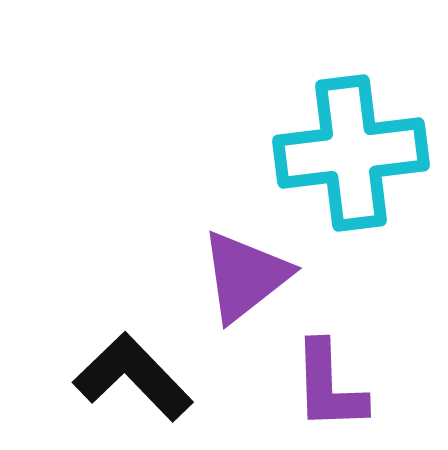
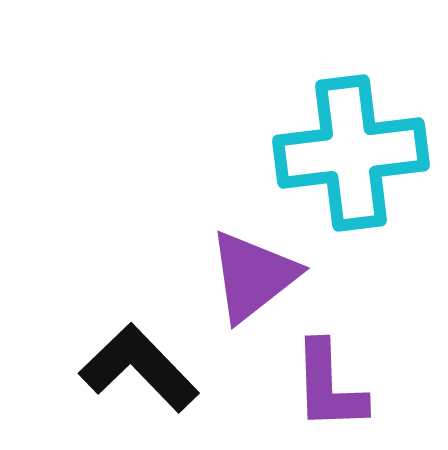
purple triangle: moved 8 px right
black L-shape: moved 6 px right, 9 px up
